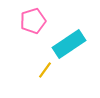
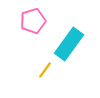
cyan rectangle: rotated 20 degrees counterclockwise
